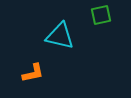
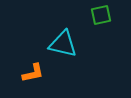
cyan triangle: moved 3 px right, 8 px down
